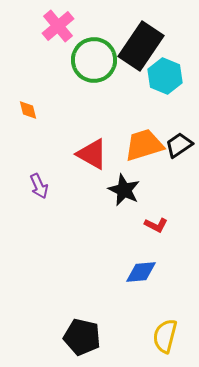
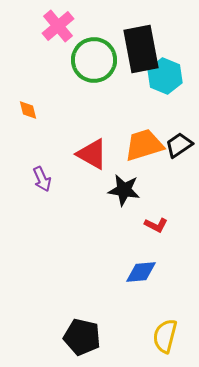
black rectangle: moved 3 px down; rotated 45 degrees counterclockwise
purple arrow: moved 3 px right, 7 px up
black star: rotated 16 degrees counterclockwise
